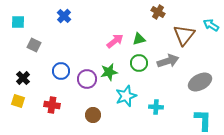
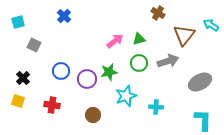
brown cross: moved 1 px down
cyan square: rotated 16 degrees counterclockwise
